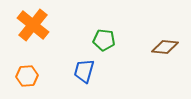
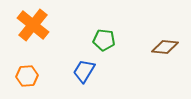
blue trapezoid: rotated 15 degrees clockwise
